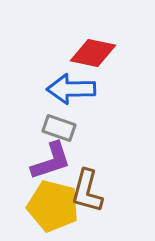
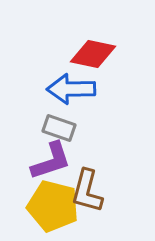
red diamond: moved 1 px down
